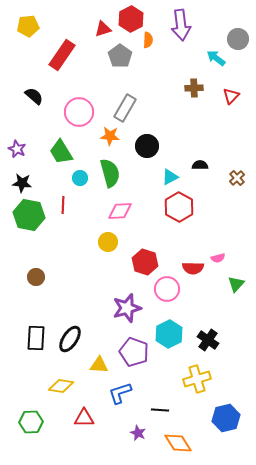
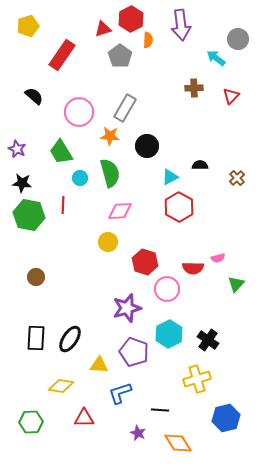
yellow pentagon at (28, 26): rotated 10 degrees counterclockwise
